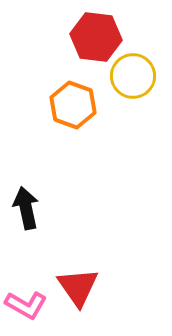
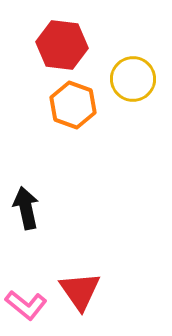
red hexagon: moved 34 px left, 8 px down
yellow circle: moved 3 px down
red triangle: moved 2 px right, 4 px down
pink L-shape: rotated 9 degrees clockwise
